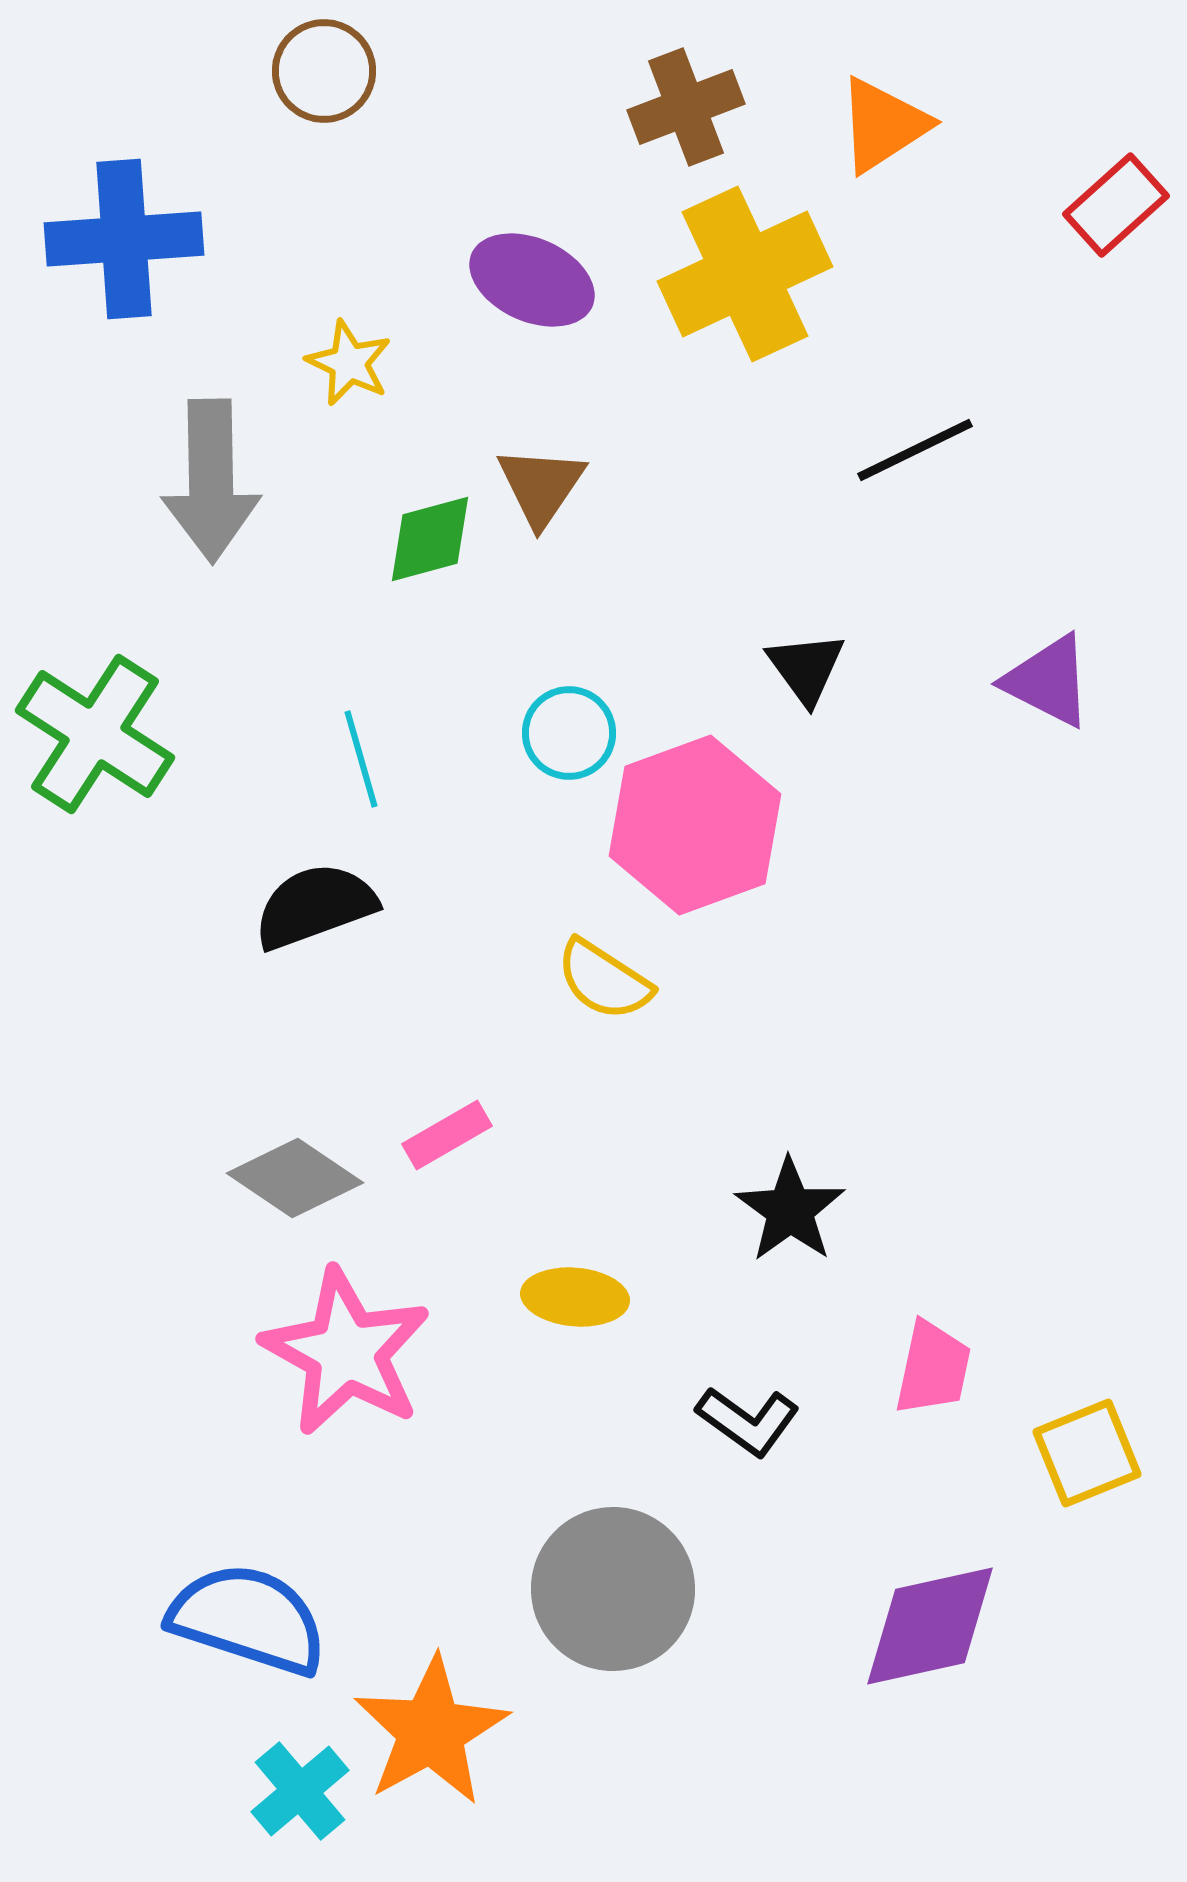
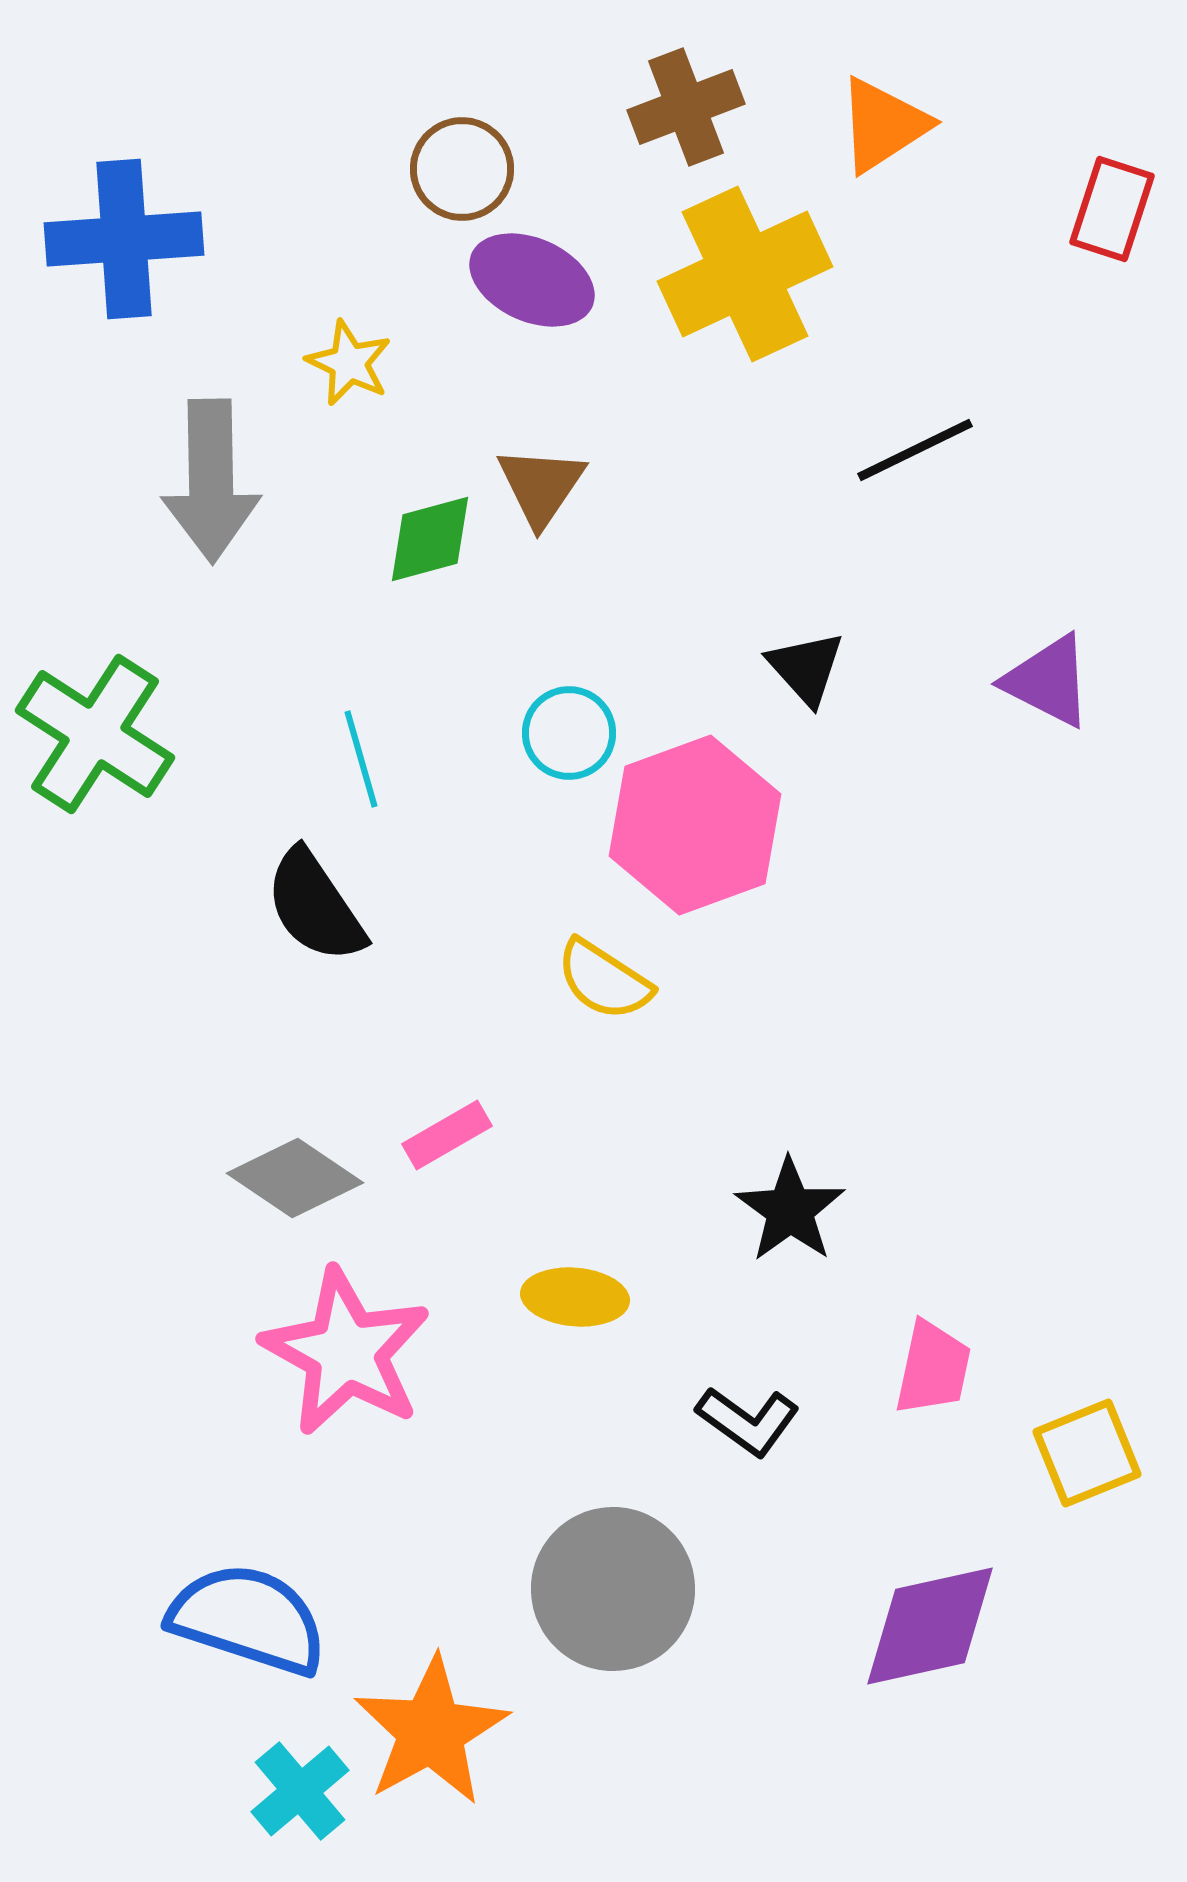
brown circle: moved 138 px right, 98 px down
red rectangle: moved 4 px left, 4 px down; rotated 30 degrees counterclockwise
black triangle: rotated 6 degrees counterclockwise
black semicircle: rotated 104 degrees counterclockwise
